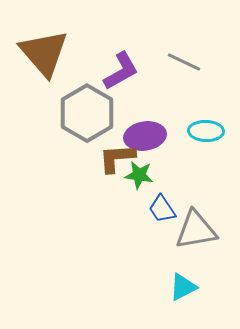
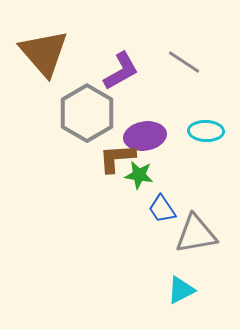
gray line: rotated 8 degrees clockwise
gray triangle: moved 4 px down
cyan triangle: moved 2 px left, 3 px down
